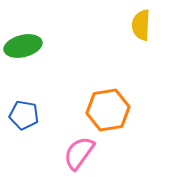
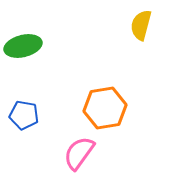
yellow semicircle: rotated 12 degrees clockwise
orange hexagon: moved 3 px left, 2 px up
